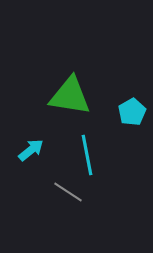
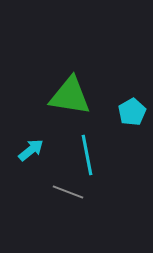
gray line: rotated 12 degrees counterclockwise
